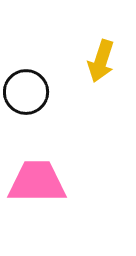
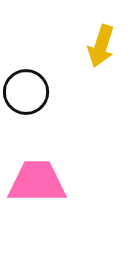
yellow arrow: moved 15 px up
